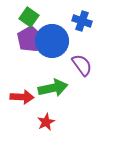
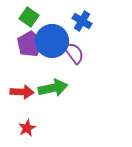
blue cross: rotated 12 degrees clockwise
purple pentagon: moved 5 px down
purple semicircle: moved 8 px left, 12 px up
red arrow: moved 5 px up
red star: moved 19 px left, 6 px down
